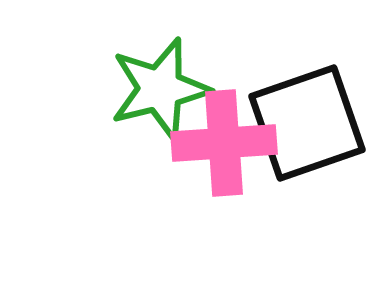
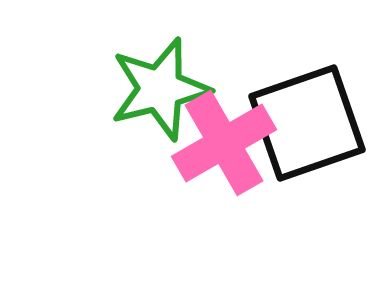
pink cross: rotated 26 degrees counterclockwise
